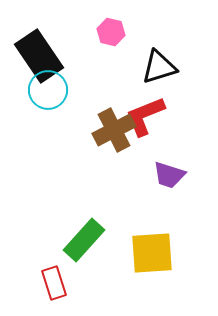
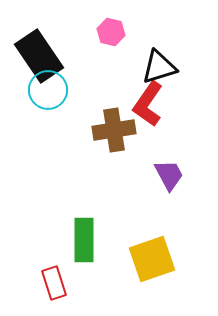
red L-shape: moved 3 px right, 12 px up; rotated 33 degrees counterclockwise
brown cross: rotated 18 degrees clockwise
purple trapezoid: rotated 136 degrees counterclockwise
green rectangle: rotated 42 degrees counterclockwise
yellow square: moved 6 px down; rotated 15 degrees counterclockwise
